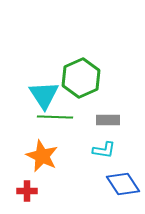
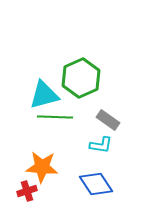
cyan triangle: rotated 48 degrees clockwise
gray rectangle: rotated 35 degrees clockwise
cyan L-shape: moved 3 px left, 5 px up
orange star: moved 11 px down; rotated 20 degrees counterclockwise
blue diamond: moved 27 px left
red cross: rotated 18 degrees counterclockwise
